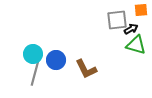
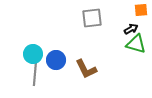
gray square: moved 25 px left, 2 px up
green triangle: moved 1 px up
gray line: rotated 10 degrees counterclockwise
